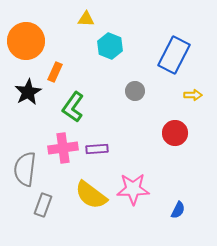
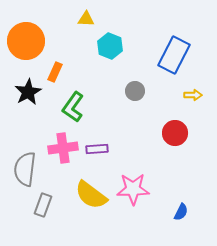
blue semicircle: moved 3 px right, 2 px down
